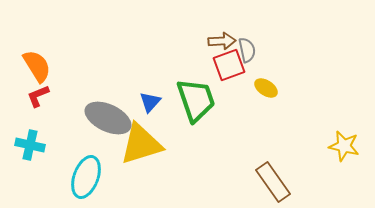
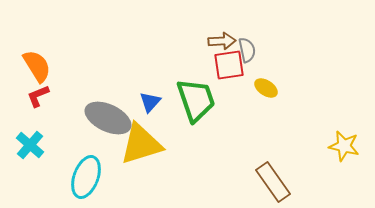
red square: rotated 12 degrees clockwise
cyan cross: rotated 28 degrees clockwise
